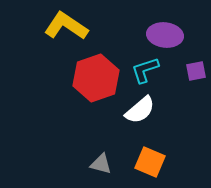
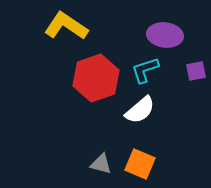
orange square: moved 10 px left, 2 px down
